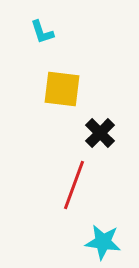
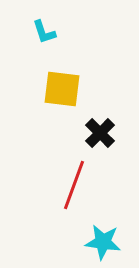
cyan L-shape: moved 2 px right
